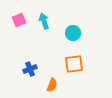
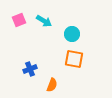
cyan arrow: rotated 140 degrees clockwise
cyan circle: moved 1 px left, 1 px down
orange square: moved 5 px up; rotated 18 degrees clockwise
